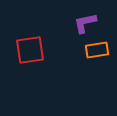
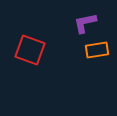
red square: rotated 28 degrees clockwise
